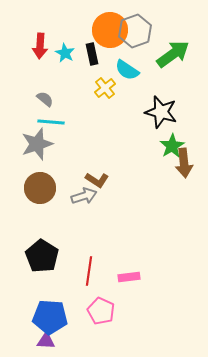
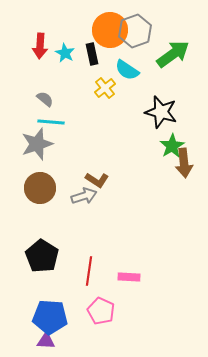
pink rectangle: rotated 10 degrees clockwise
